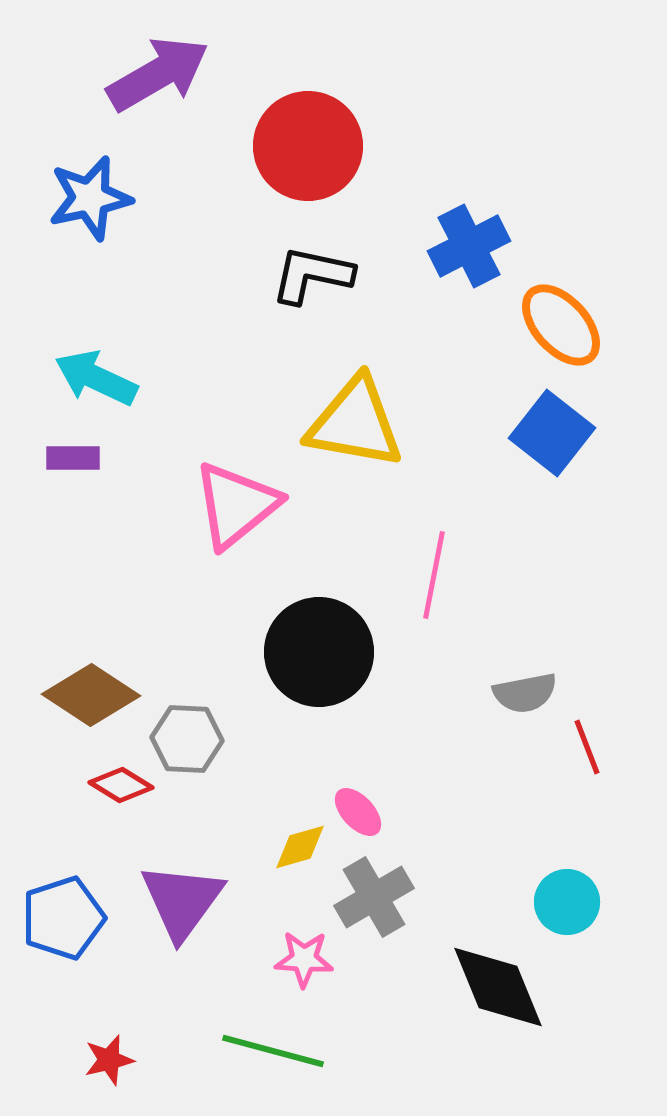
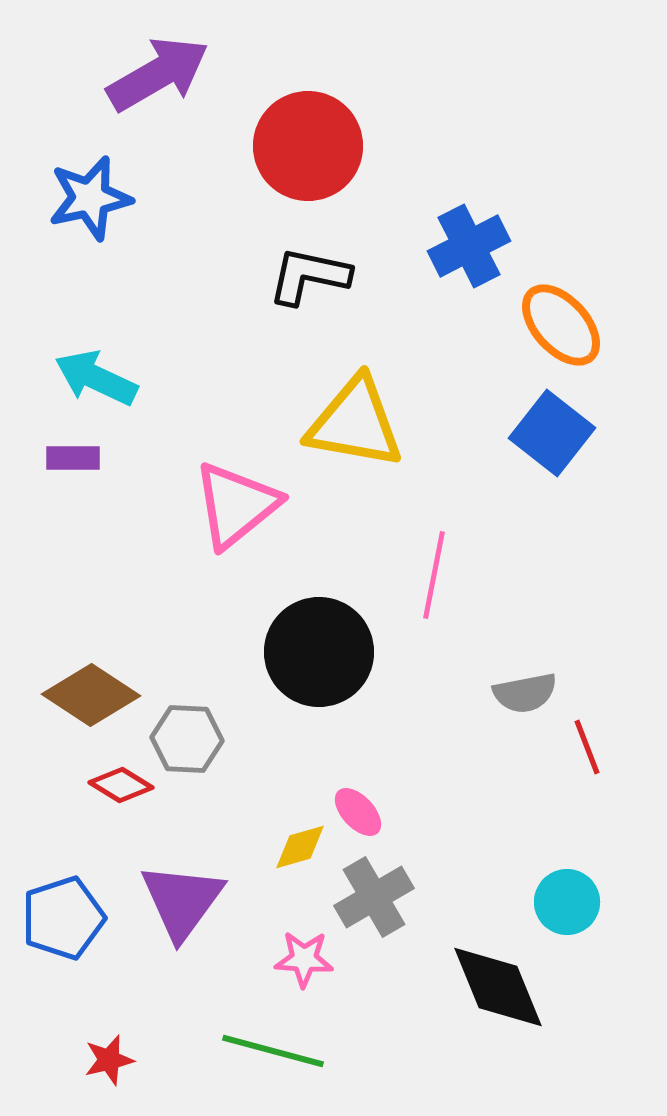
black L-shape: moved 3 px left, 1 px down
